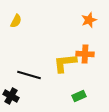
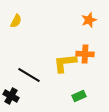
black line: rotated 15 degrees clockwise
